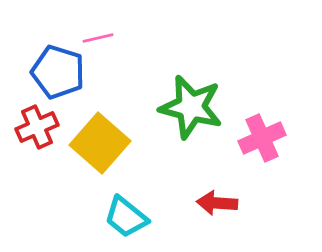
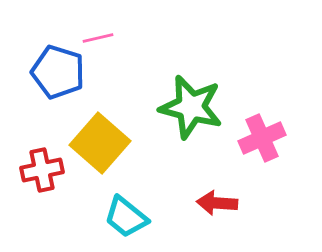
red cross: moved 5 px right, 43 px down; rotated 12 degrees clockwise
